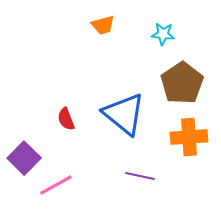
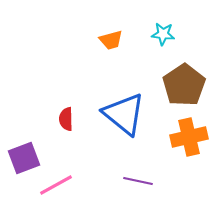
orange trapezoid: moved 8 px right, 15 px down
brown pentagon: moved 2 px right, 2 px down
red semicircle: rotated 20 degrees clockwise
orange cross: rotated 9 degrees counterclockwise
purple square: rotated 24 degrees clockwise
purple line: moved 2 px left, 5 px down
